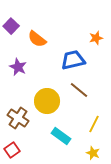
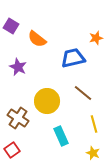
purple square: rotated 14 degrees counterclockwise
blue trapezoid: moved 2 px up
brown line: moved 4 px right, 3 px down
yellow line: rotated 42 degrees counterclockwise
cyan rectangle: rotated 30 degrees clockwise
